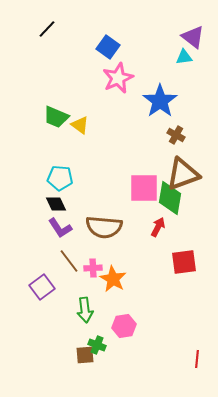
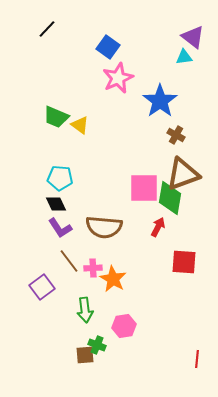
red square: rotated 12 degrees clockwise
